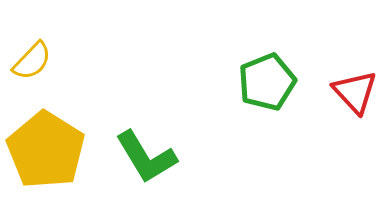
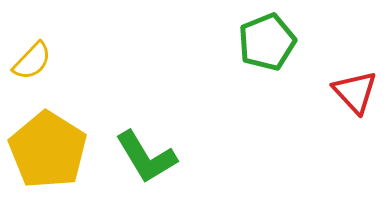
green pentagon: moved 40 px up
yellow pentagon: moved 2 px right
